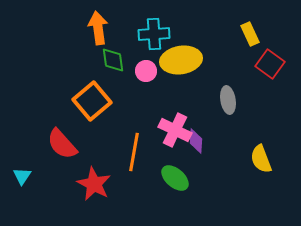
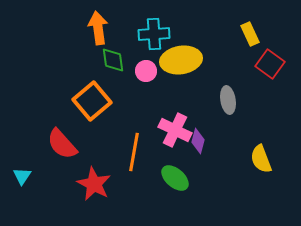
purple diamond: moved 2 px right; rotated 10 degrees clockwise
